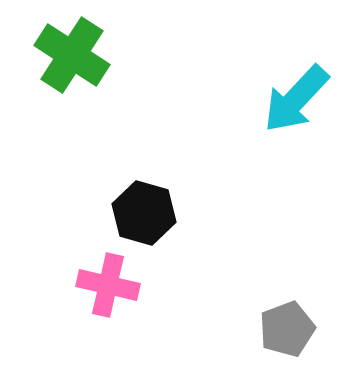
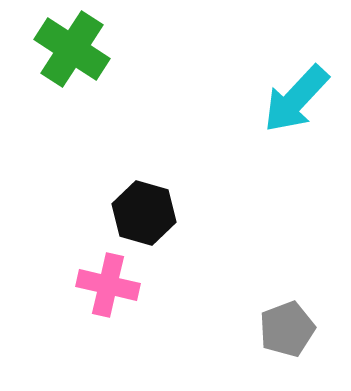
green cross: moved 6 px up
